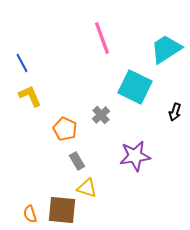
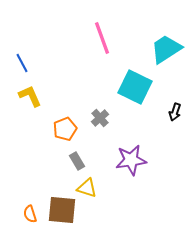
gray cross: moved 1 px left, 3 px down
orange pentagon: rotated 25 degrees clockwise
purple star: moved 4 px left, 4 px down
